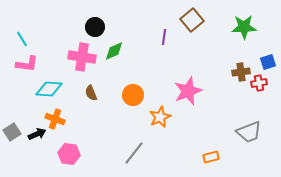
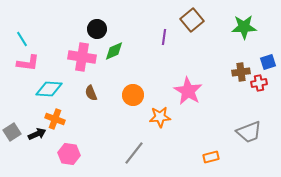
black circle: moved 2 px right, 2 px down
pink L-shape: moved 1 px right, 1 px up
pink star: rotated 20 degrees counterclockwise
orange star: rotated 20 degrees clockwise
